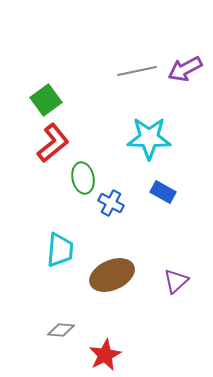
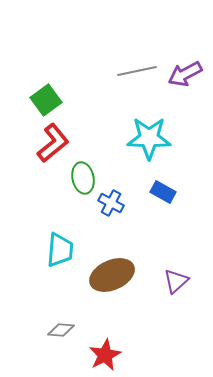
purple arrow: moved 5 px down
